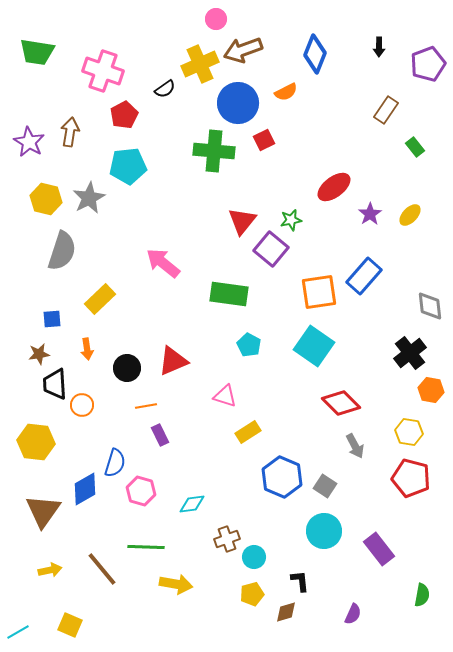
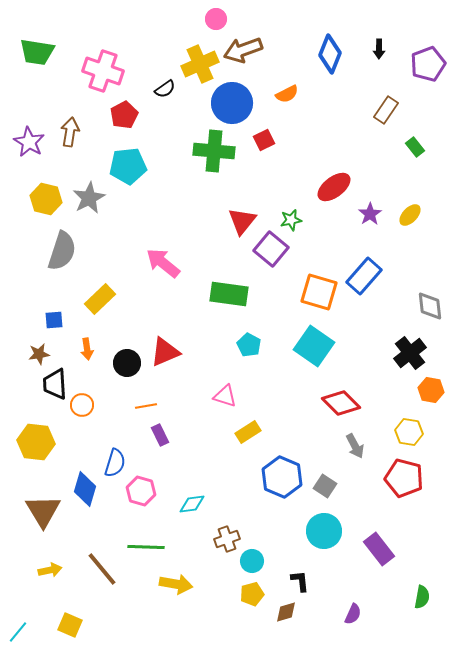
black arrow at (379, 47): moved 2 px down
blue diamond at (315, 54): moved 15 px right
orange semicircle at (286, 92): moved 1 px right, 2 px down
blue circle at (238, 103): moved 6 px left
orange square at (319, 292): rotated 24 degrees clockwise
blue square at (52, 319): moved 2 px right, 1 px down
red triangle at (173, 361): moved 8 px left, 9 px up
black circle at (127, 368): moved 5 px up
red pentagon at (411, 478): moved 7 px left
blue diamond at (85, 489): rotated 44 degrees counterclockwise
brown triangle at (43, 511): rotated 6 degrees counterclockwise
cyan circle at (254, 557): moved 2 px left, 4 px down
green semicircle at (422, 595): moved 2 px down
cyan line at (18, 632): rotated 20 degrees counterclockwise
